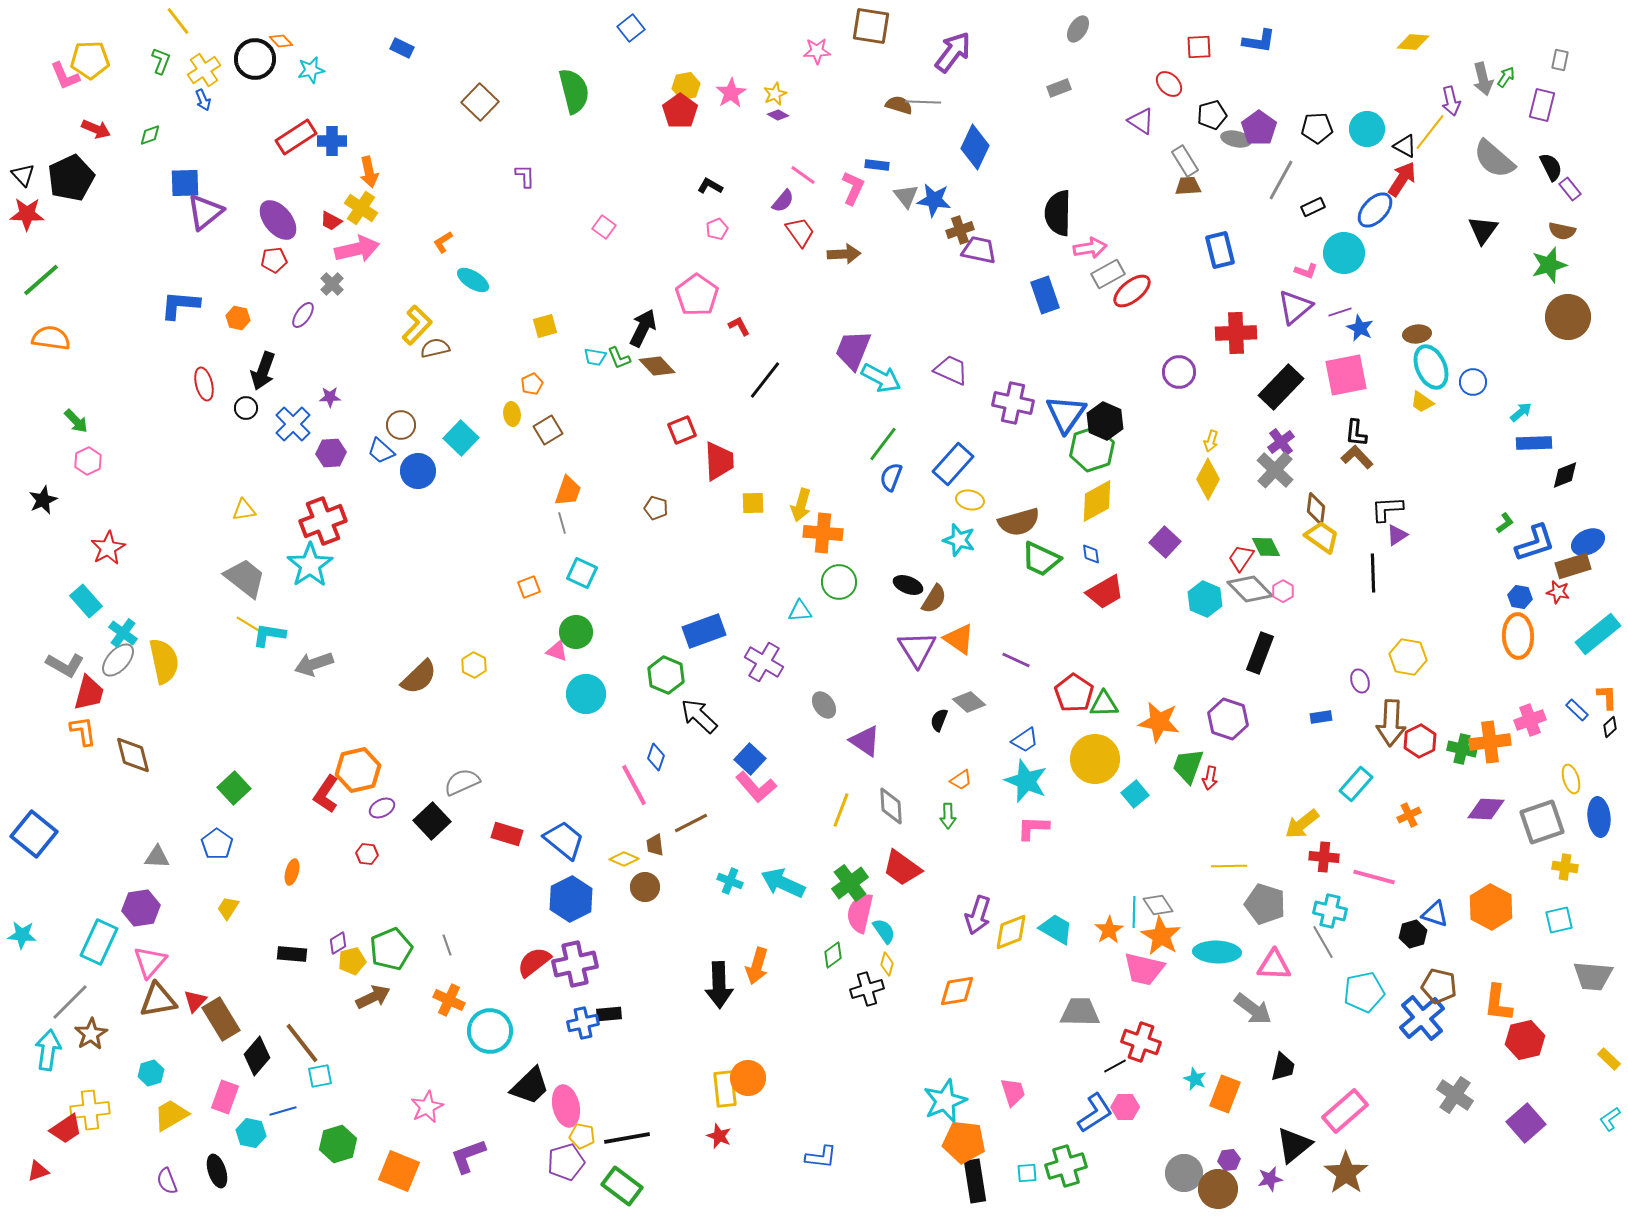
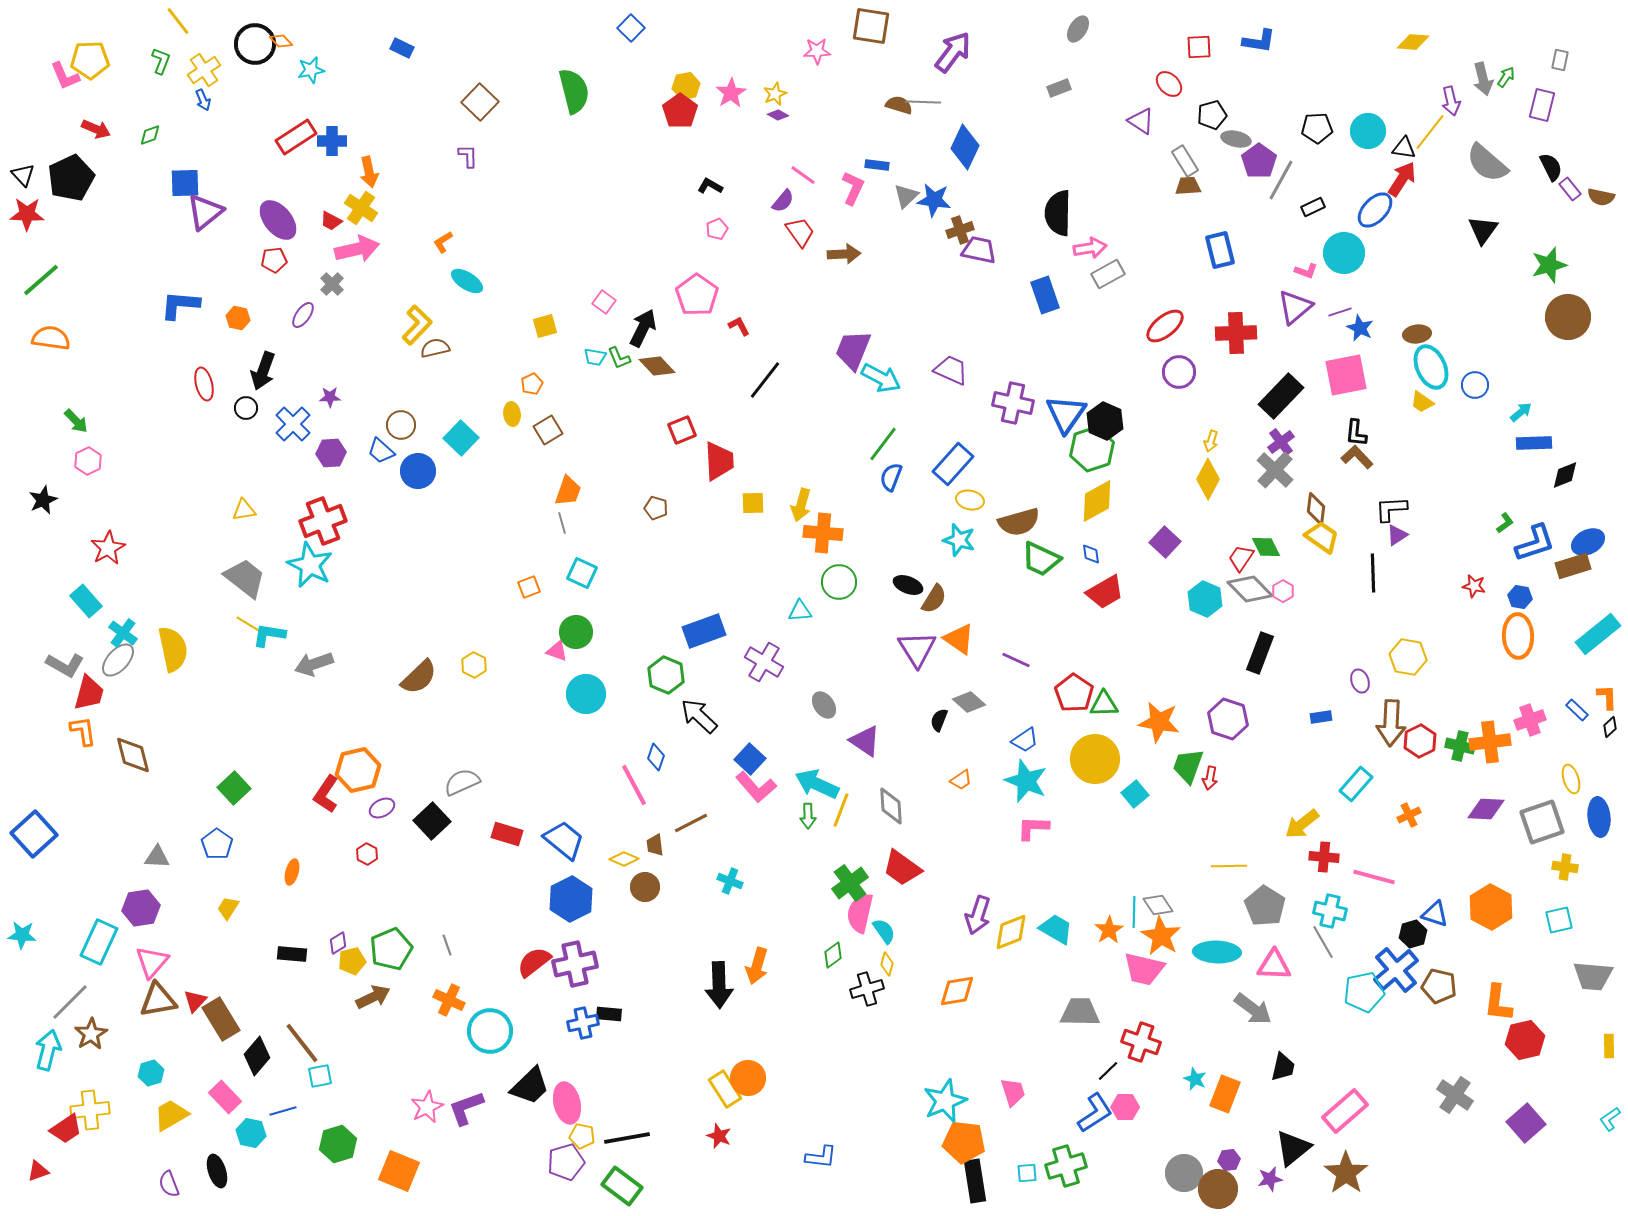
blue square at (631, 28): rotated 8 degrees counterclockwise
black circle at (255, 59): moved 15 px up
purple pentagon at (1259, 128): moved 33 px down
cyan circle at (1367, 129): moved 1 px right, 2 px down
black triangle at (1405, 146): moved 1 px left, 2 px down; rotated 20 degrees counterclockwise
blue diamond at (975, 147): moved 10 px left
gray semicircle at (1494, 159): moved 7 px left, 4 px down
purple L-shape at (525, 176): moved 57 px left, 20 px up
gray triangle at (906, 196): rotated 24 degrees clockwise
pink square at (604, 227): moved 75 px down
brown semicircle at (1562, 231): moved 39 px right, 34 px up
cyan ellipse at (473, 280): moved 6 px left, 1 px down
red ellipse at (1132, 291): moved 33 px right, 35 px down
blue circle at (1473, 382): moved 2 px right, 3 px down
black rectangle at (1281, 387): moved 9 px down
black L-shape at (1387, 509): moved 4 px right
cyan star at (310, 565): rotated 12 degrees counterclockwise
red star at (1558, 592): moved 84 px left, 6 px up
yellow semicircle at (164, 661): moved 9 px right, 12 px up
green cross at (1462, 749): moved 2 px left, 3 px up
green arrow at (948, 816): moved 140 px left
blue square at (34, 834): rotated 9 degrees clockwise
red hexagon at (367, 854): rotated 20 degrees clockwise
cyan arrow at (783, 883): moved 34 px right, 99 px up
gray pentagon at (1265, 904): moved 2 px down; rotated 15 degrees clockwise
pink triangle at (150, 962): moved 2 px right
black rectangle at (609, 1014): rotated 10 degrees clockwise
blue cross at (1422, 1018): moved 26 px left, 48 px up
cyan arrow at (48, 1050): rotated 6 degrees clockwise
yellow rectangle at (1609, 1059): moved 13 px up; rotated 45 degrees clockwise
black line at (1115, 1066): moved 7 px left, 5 px down; rotated 15 degrees counterclockwise
yellow rectangle at (725, 1089): rotated 27 degrees counterclockwise
pink rectangle at (225, 1097): rotated 64 degrees counterclockwise
pink ellipse at (566, 1106): moved 1 px right, 3 px up
black triangle at (1294, 1145): moved 1 px left, 3 px down
purple L-shape at (468, 1156): moved 2 px left, 48 px up
purple semicircle at (167, 1181): moved 2 px right, 3 px down
